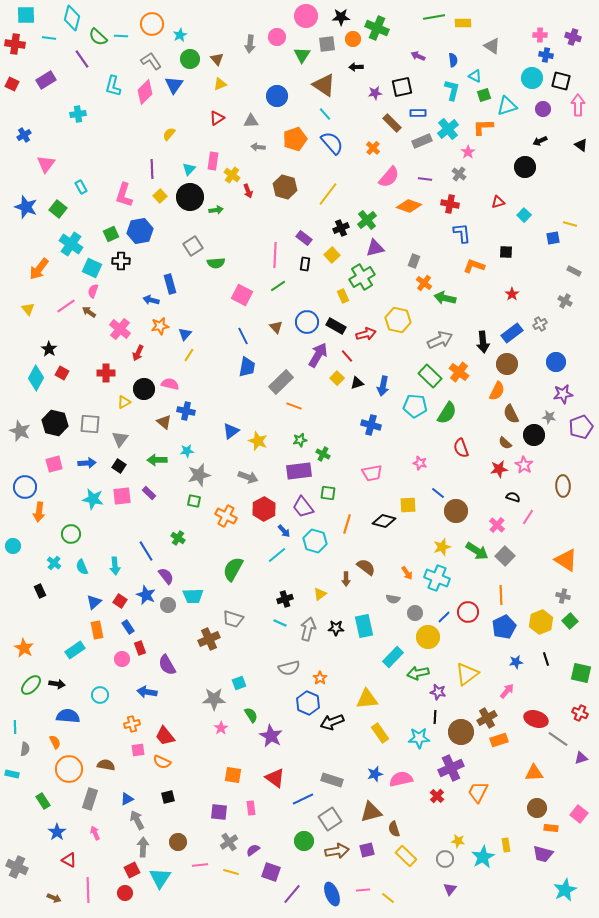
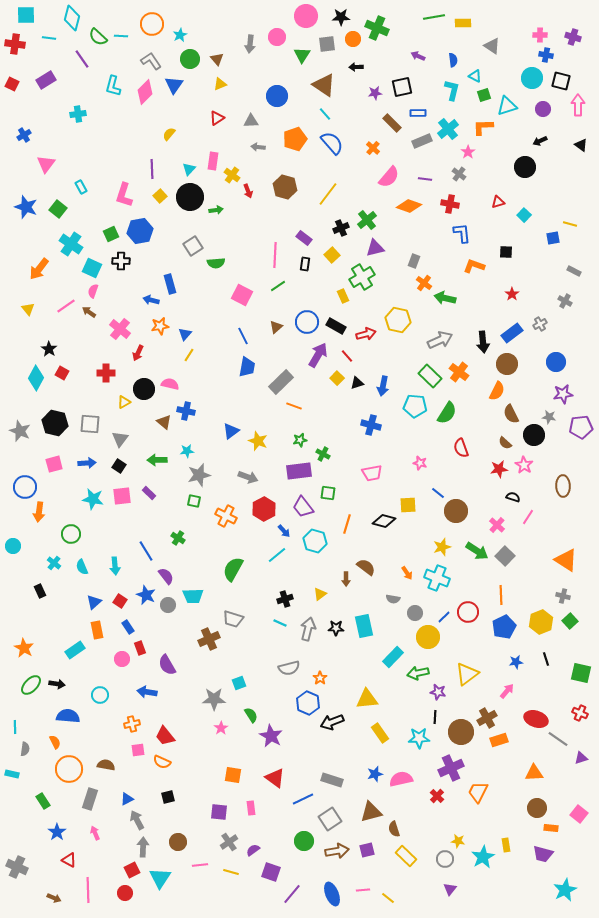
brown triangle at (276, 327): rotated 32 degrees clockwise
purple pentagon at (581, 427): rotated 15 degrees clockwise
